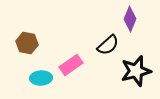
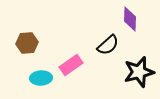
purple diamond: rotated 20 degrees counterclockwise
brown hexagon: rotated 15 degrees counterclockwise
black star: moved 3 px right, 1 px down
